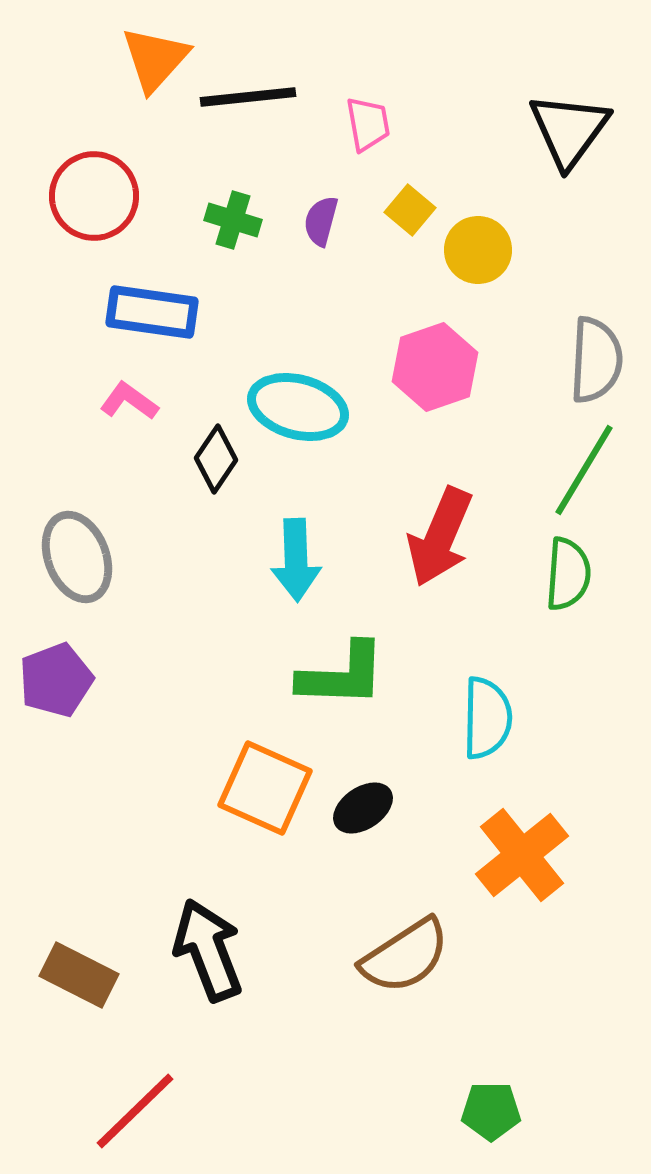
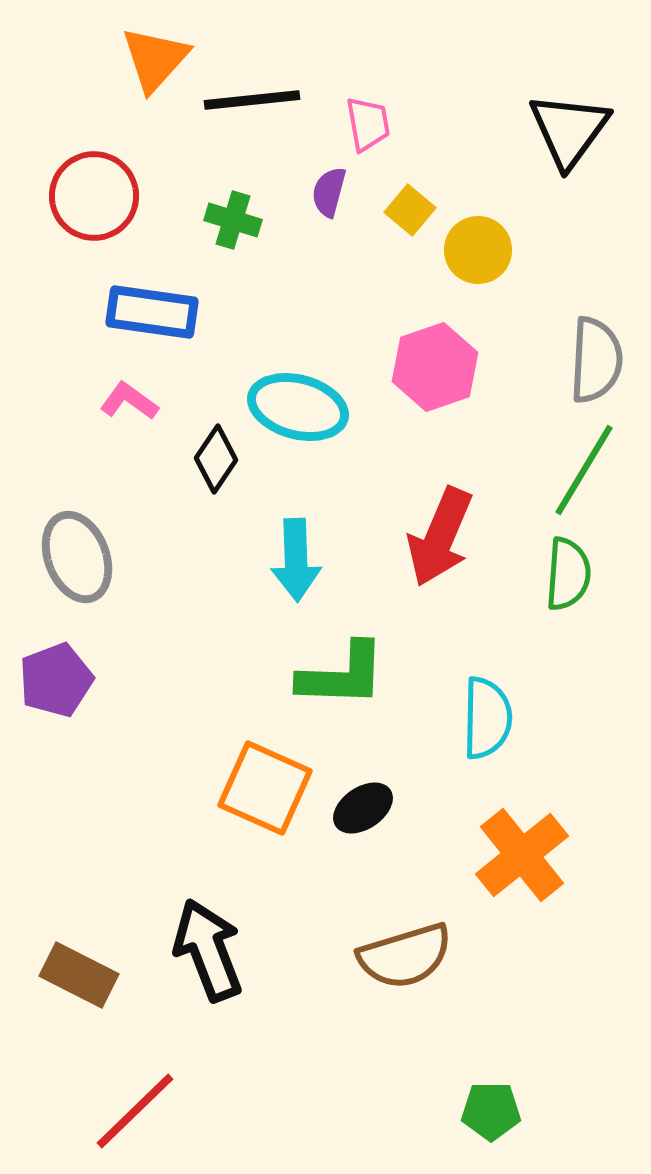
black line: moved 4 px right, 3 px down
purple semicircle: moved 8 px right, 29 px up
brown semicircle: rotated 16 degrees clockwise
